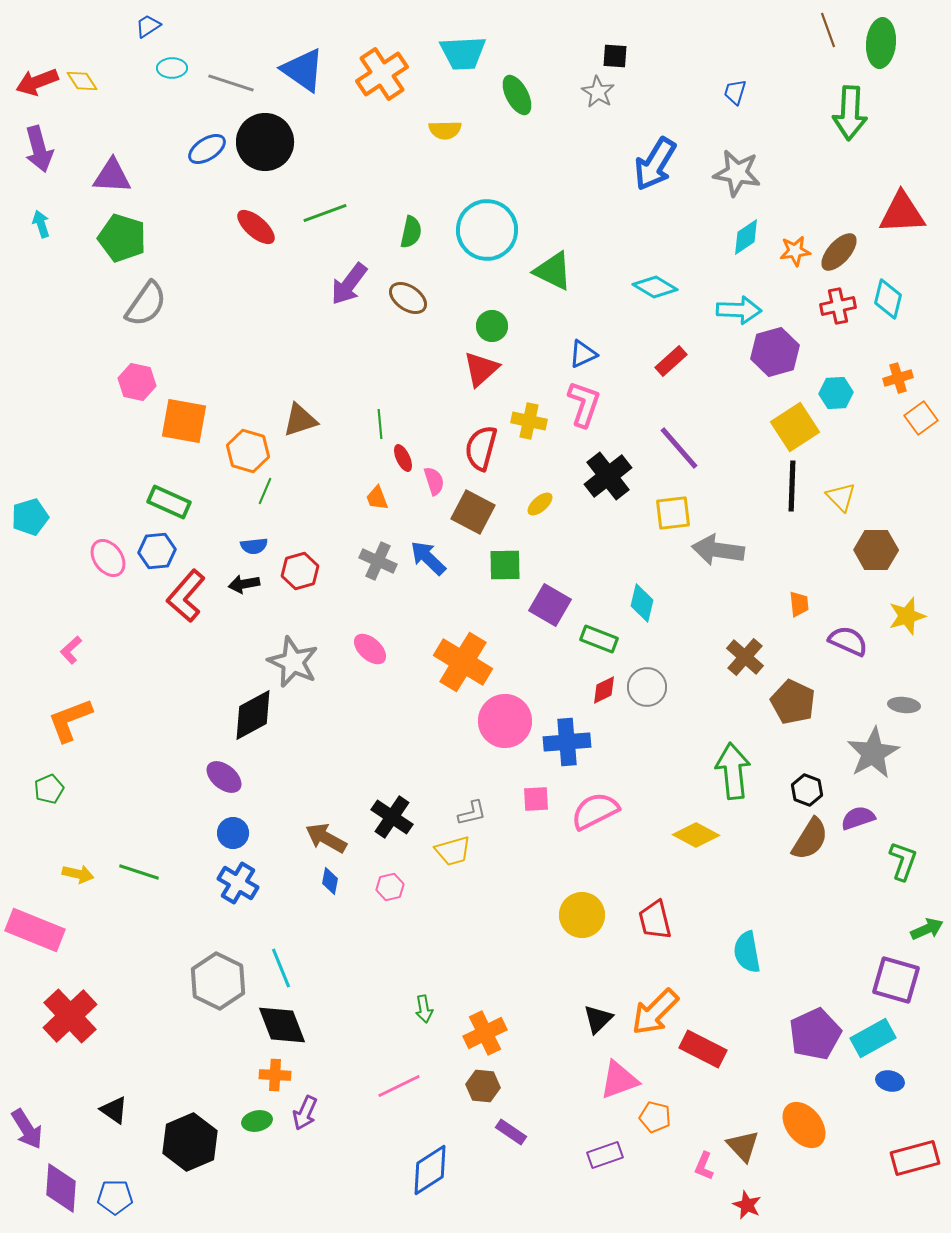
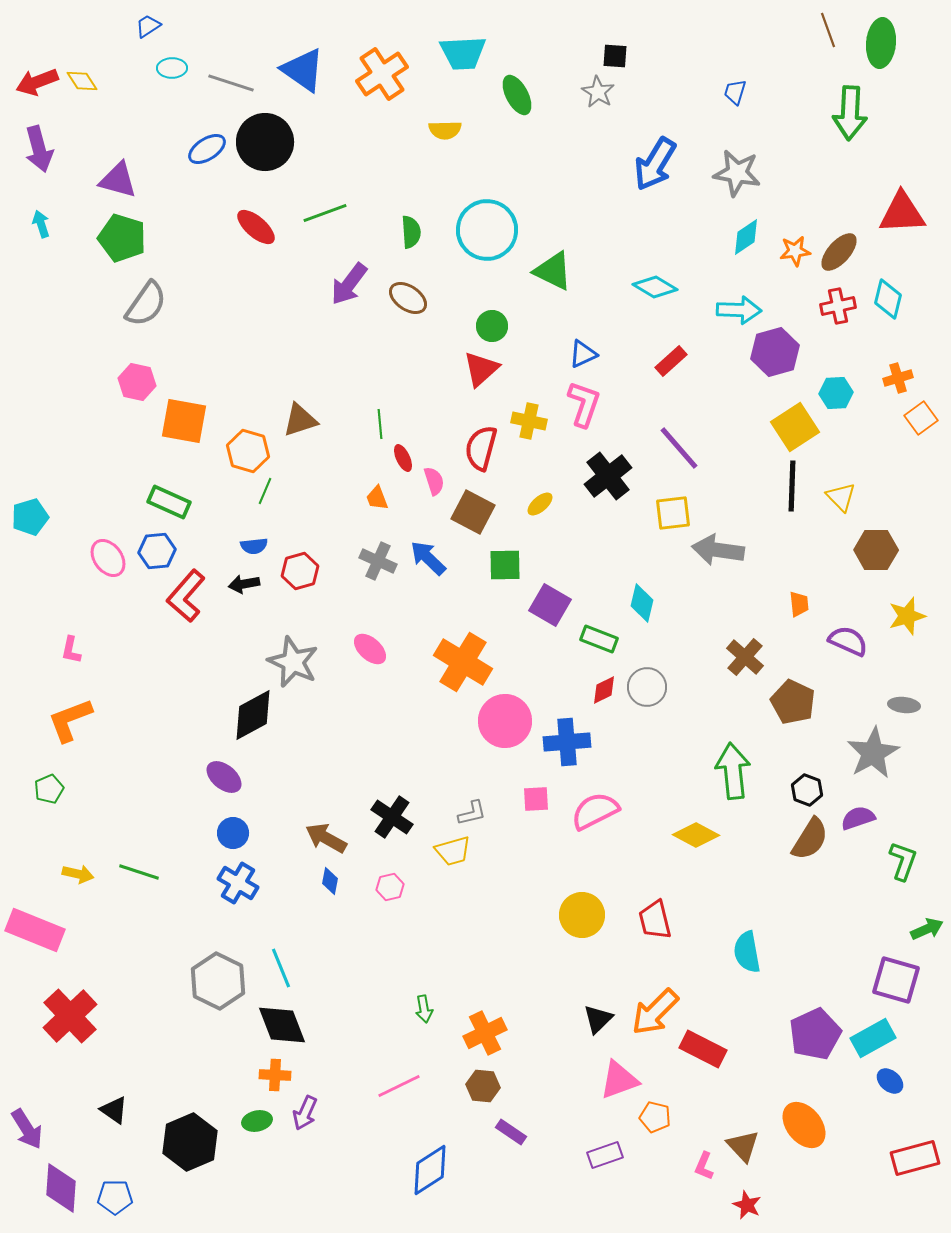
purple triangle at (112, 176): moved 6 px right, 4 px down; rotated 12 degrees clockwise
green semicircle at (411, 232): rotated 16 degrees counterclockwise
pink L-shape at (71, 650): rotated 36 degrees counterclockwise
blue ellipse at (890, 1081): rotated 28 degrees clockwise
